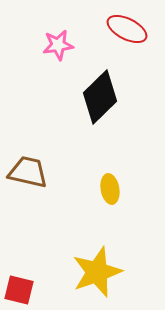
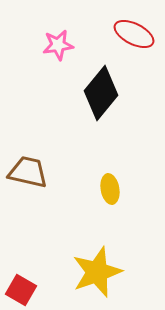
red ellipse: moved 7 px right, 5 px down
black diamond: moved 1 px right, 4 px up; rotated 6 degrees counterclockwise
red square: moved 2 px right; rotated 16 degrees clockwise
